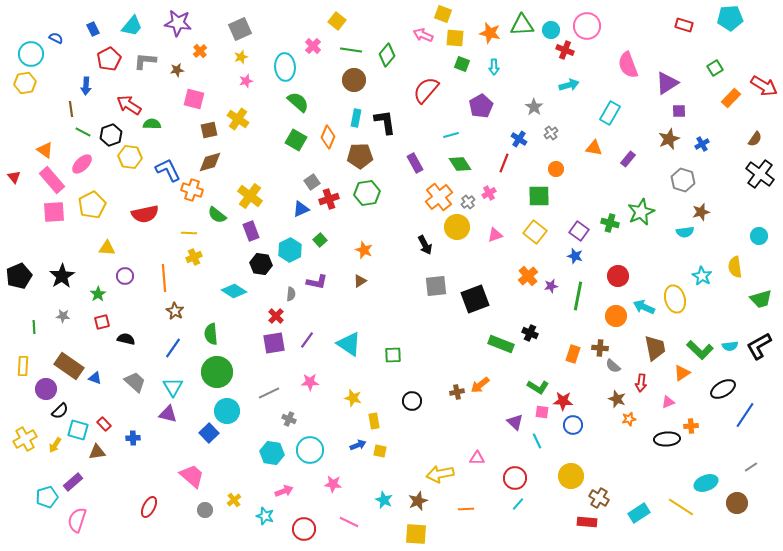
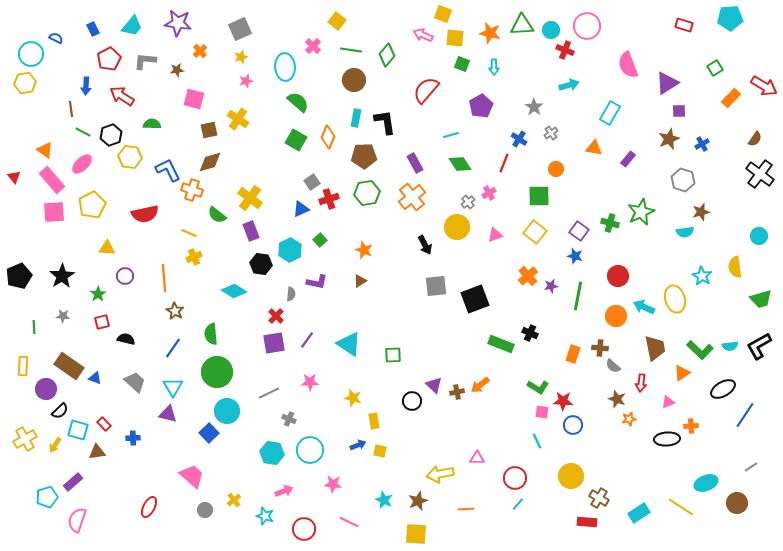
red arrow at (129, 105): moved 7 px left, 9 px up
brown pentagon at (360, 156): moved 4 px right
yellow cross at (250, 196): moved 2 px down
orange cross at (439, 197): moved 27 px left
yellow line at (189, 233): rotated 21 degrees clockwise
purple triangle at (515, 422): moved 81 px left, 37 px up
